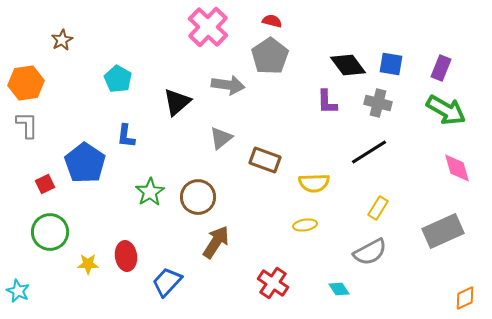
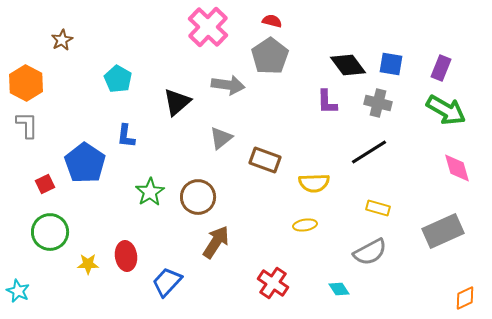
orange hexagon: rotated 24 degrees counterclockwise
yellow rectangle: rotated 75 degrees clockwise
